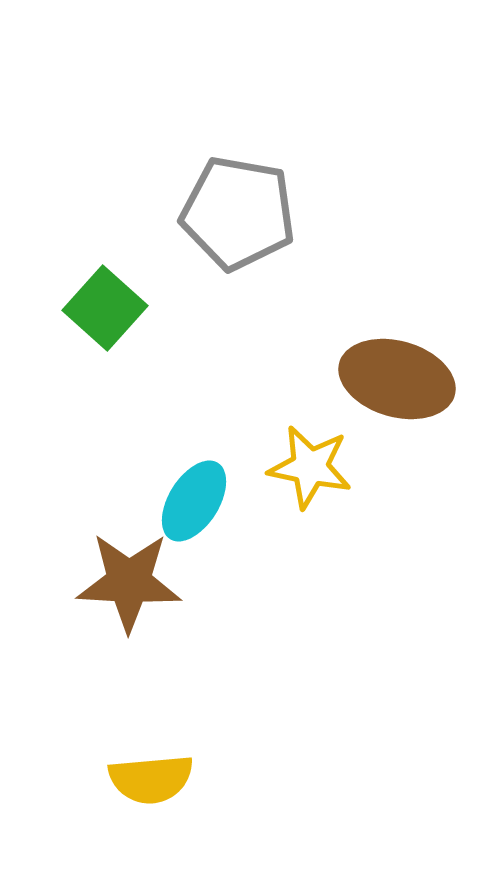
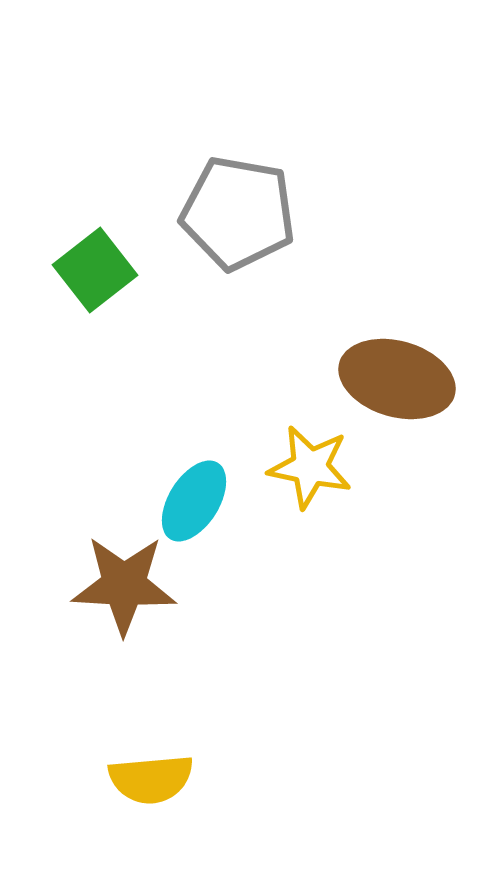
green square: moved 10 px left, 38 px up; rotated 10 degrees clockwise
brown star: moved 5 px left, 3 px down
